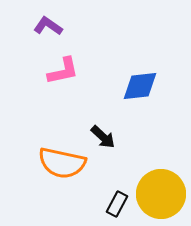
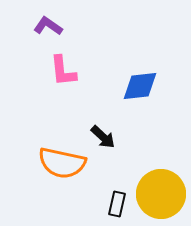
pink L-shape: rotated 96 degrees clockwise
black rectangle: rotated 15 degrees counterclockwise
